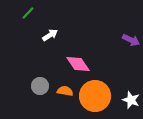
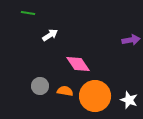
green line: rotated 56 degrees clockwise
purple arrow: rotated 36 degrees counterclockwise
white star: moved 2 px left
